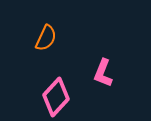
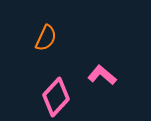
pink L-shape: moved 1 px left, 2 px down; rotated 108 degrees clockwise
